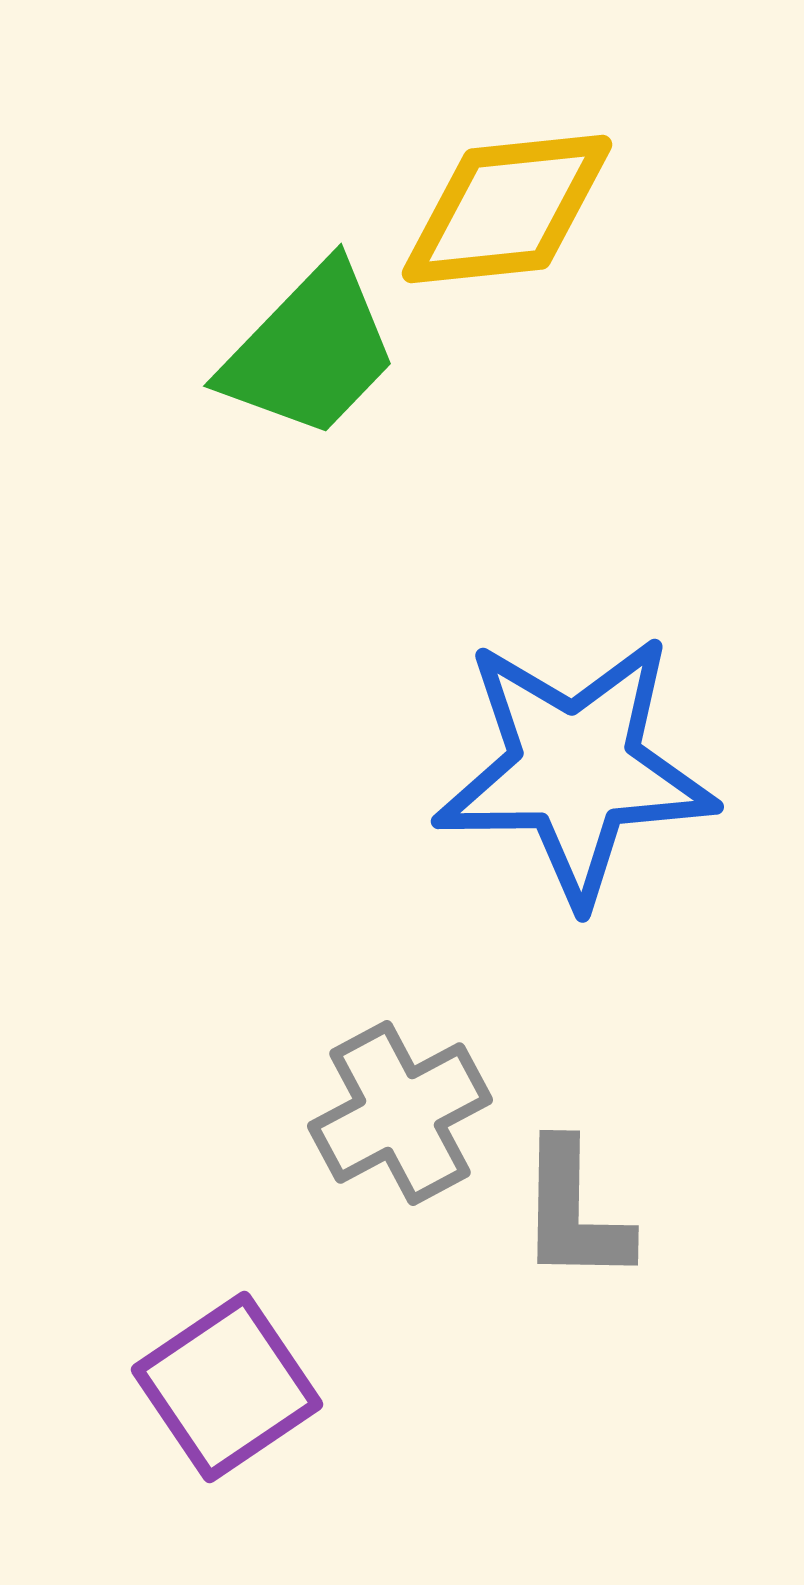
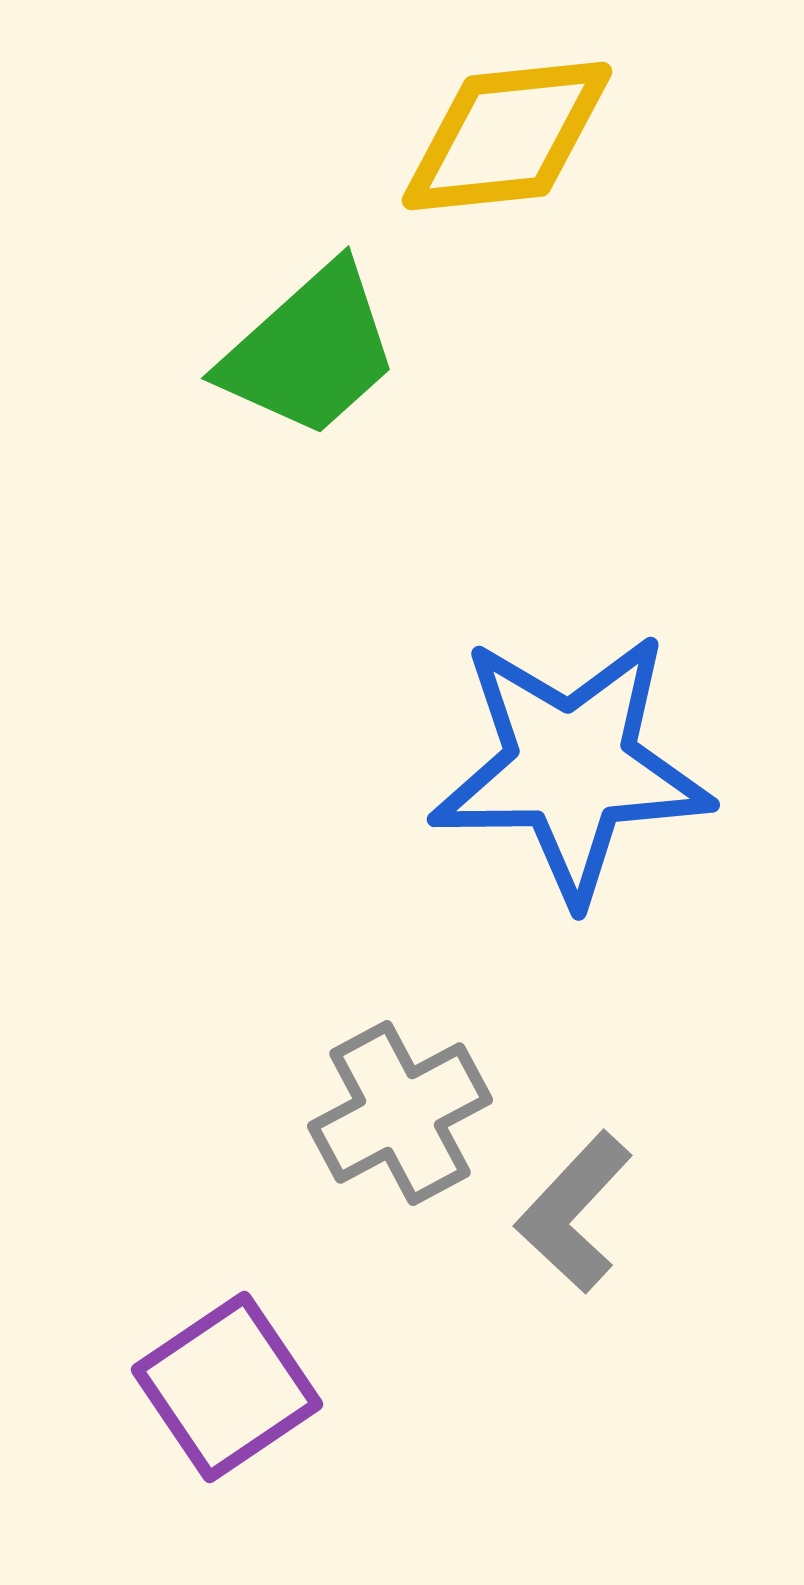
yellow diamond: moved 73 px up
green trapezoid: rotated 4 degrees clockwise
blue star: moved 4 px left, 2 px up
gray L-shape: rotated 42 degrees clockwise
